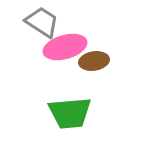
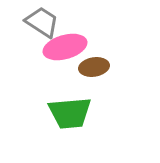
brown ellipse: moved 6 px down
